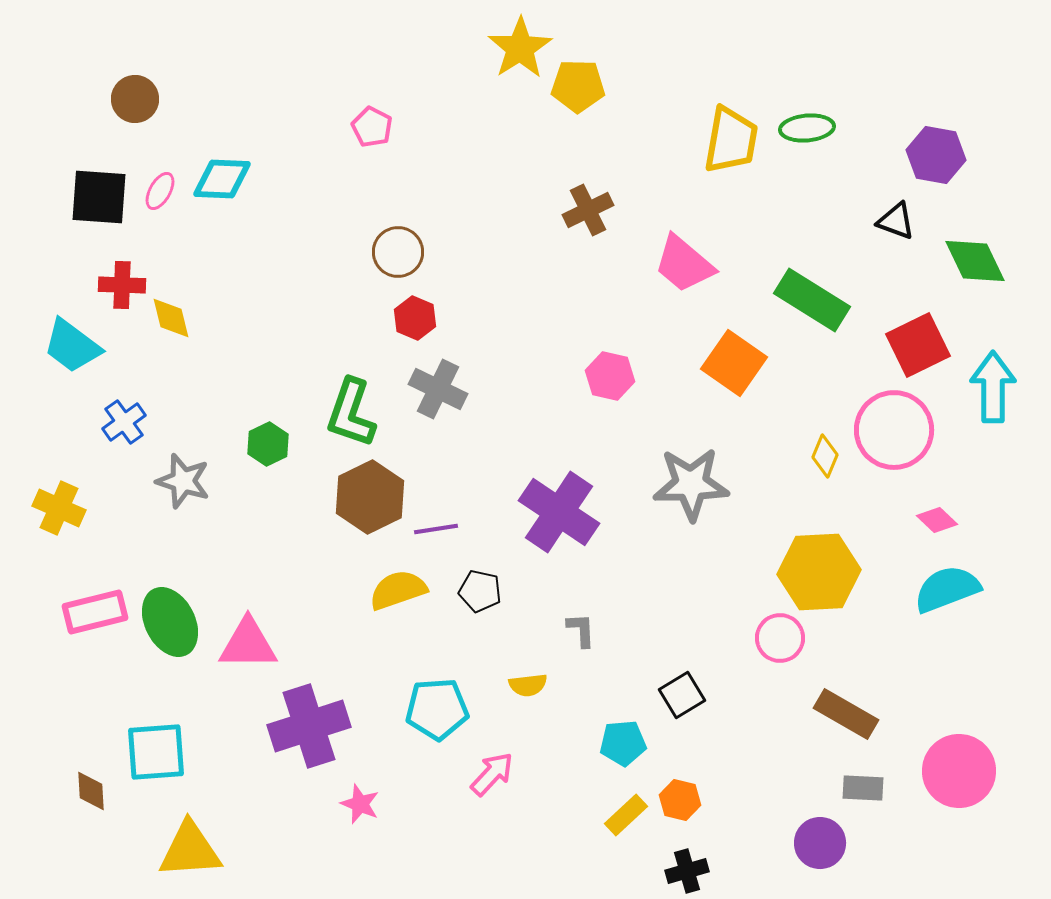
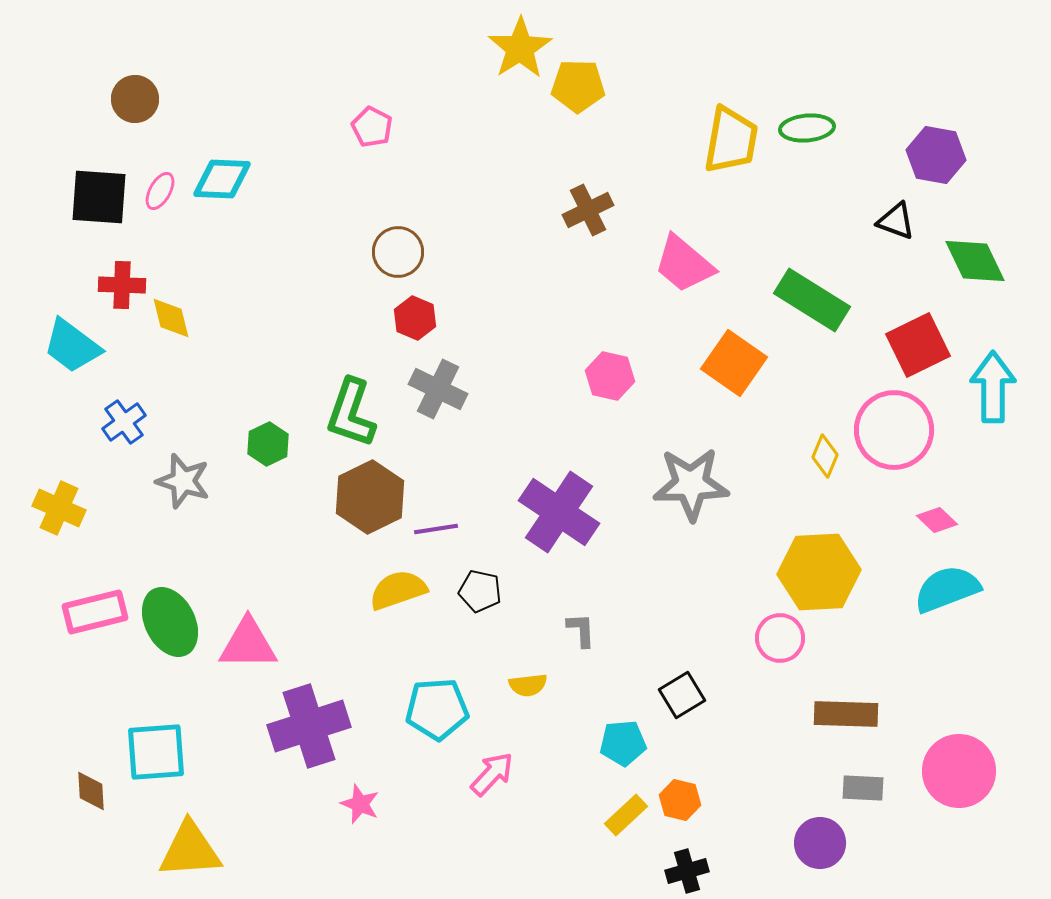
brown rectangle at (846, 714): rotated 28 degrees counterclockwise
